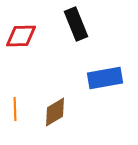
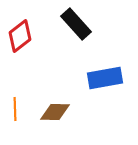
black rectangle: rotated 20 degrees counterclockwise
red diamond: moved 1 px left; rotated 36 degrees counterclockwise
brown diamond: rotated 32 degrees clockwise
